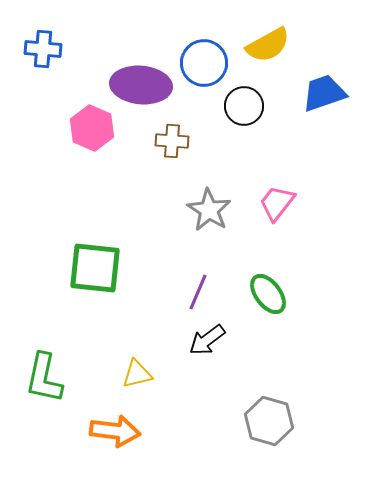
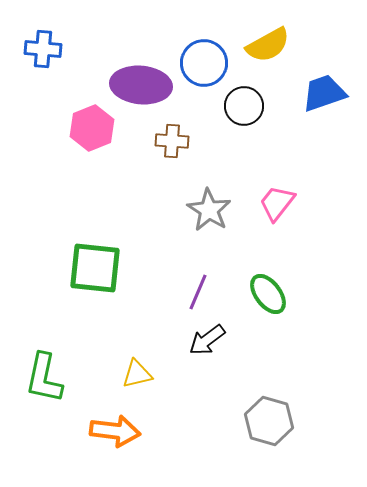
pink hexagon: rotated 15 degrees clockwise
